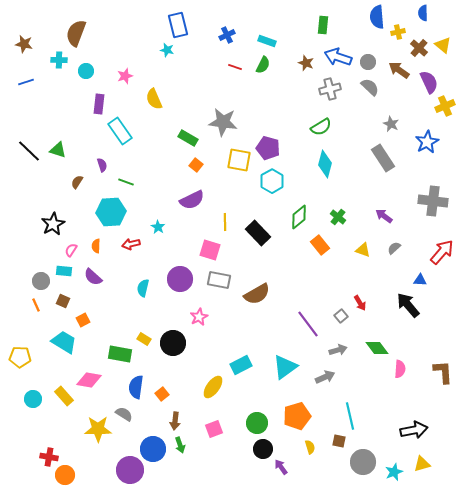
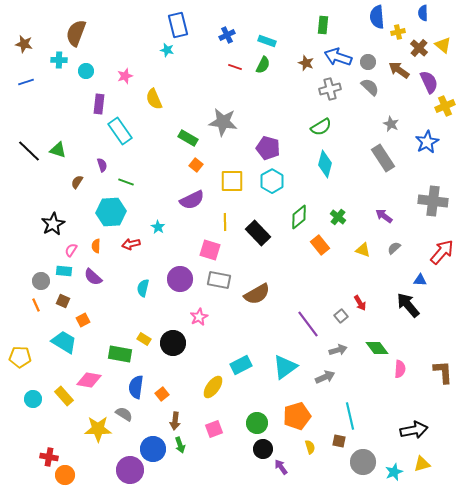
yellow square at (239, 160): moved 7 px left, 21 px down; rotated 10 degrees counterclockwise
